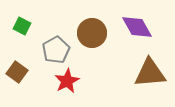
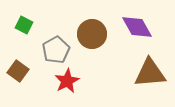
green square: moved 2 px right, 1 px up
brown circle: moved 1 px down
brown square: moved 1 px right, 1 px up
